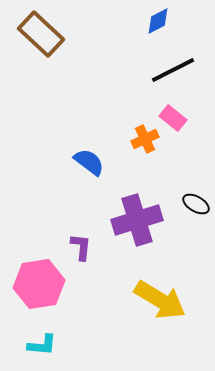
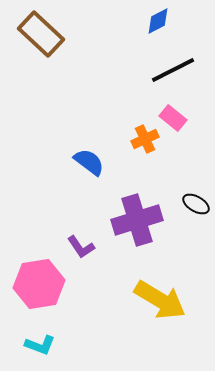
purple L-shape: rotated 140 degrees clockwise
cyan L-shape: moved 2 px left; rotated 16 degrees clockwise
